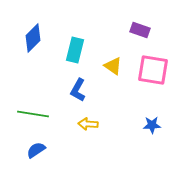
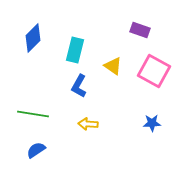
pink square: moved 1 px right, 1 px down; rotated 20 degrees clockwise
blue L-shape: moved 1 px right, 4 px up
blue star: moved 2 px up
